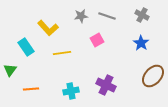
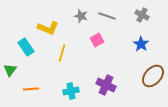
gray star: rotated 24 degrees clockwise
yellow L-shape: rotated 25 degrees counterclockwise
blue star: moved 1 px down
yellow line: rotated 66 degrees counterclockwise
